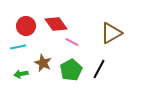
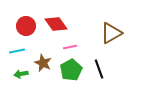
pink line: moved 2 px left, 5 px down; rotated 40 degrees counterclockwise
cyan line: moved 1 px left, 4 px down
black line: rotated 48 degrees counterclockwise
